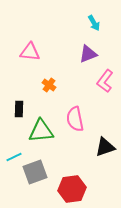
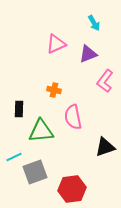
pink triangle: moved 26 px right, 8 px up; rotated 30 degrees counterclockwise
orange cross: moved 5 px right, 5 px down; rotated 24 degrees counterclockwise
pink semicircle: moved 2 px left, 2 px up
